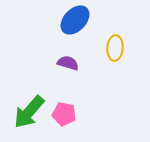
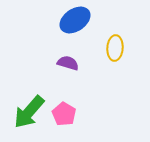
blue ellipse: rotated 12 degrees clockwise
pink pentagon: rotated 20 degrees clockwise
